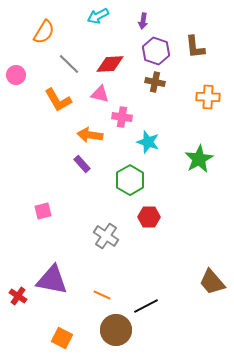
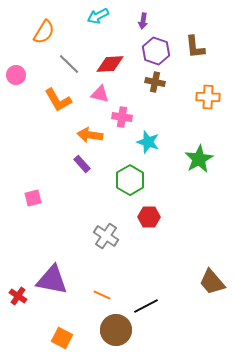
pink square: moved 10 px left, 13 px up
